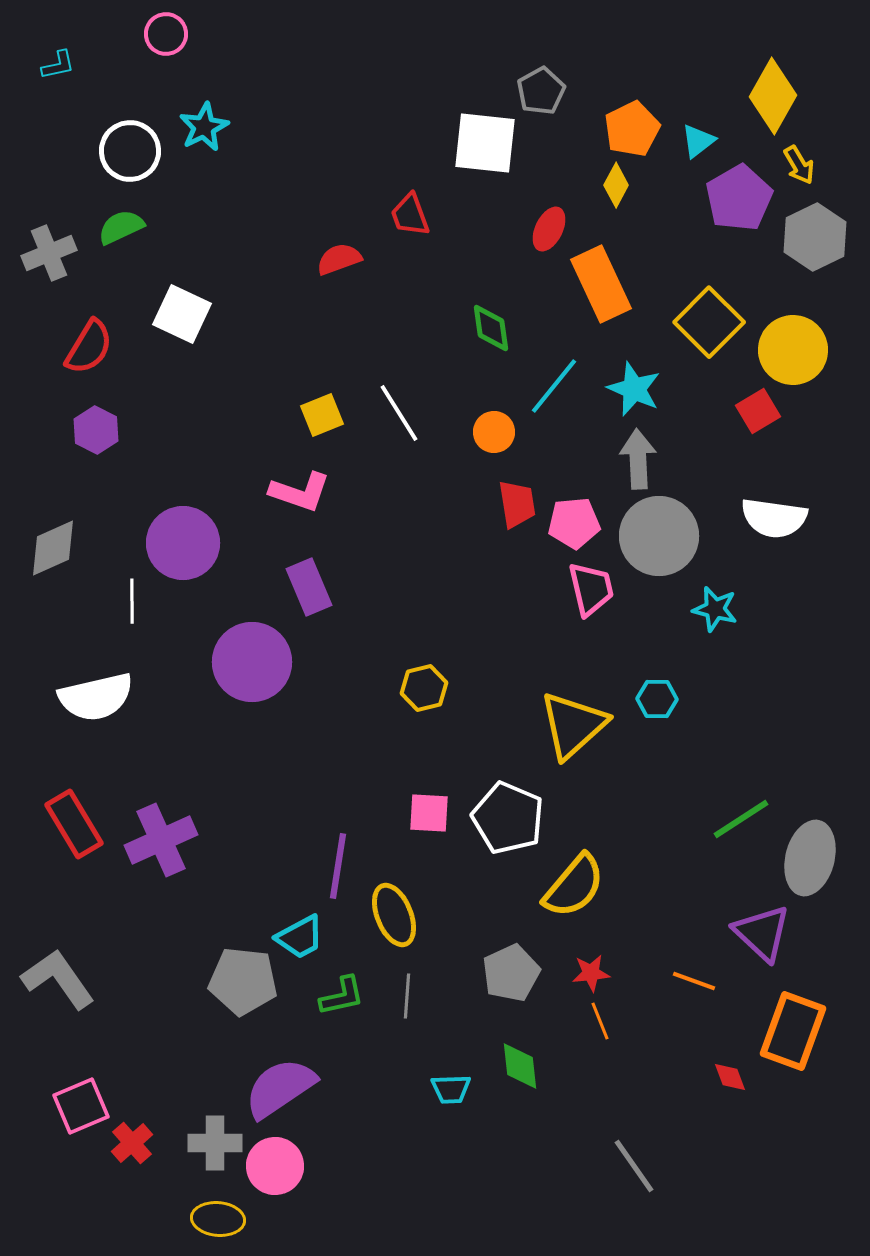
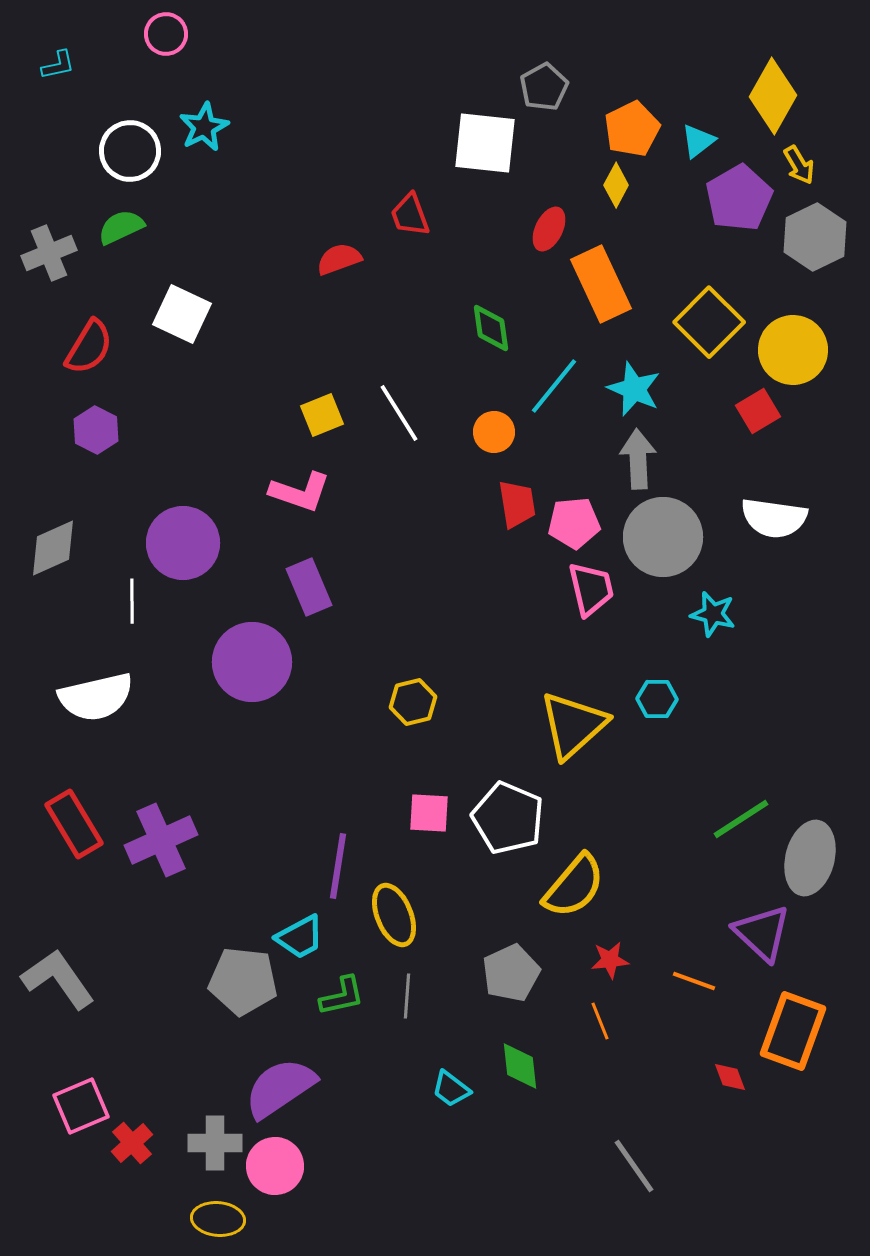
gray pentagon at (541, 91): moved 3 px right, 4 px up
gray circle at (659, 536): moved 4 px right, 1 px down
cyan star at (715, 609): moved 2 px left, 5 px down
yellow hexagon at (424, 688): moved 11 px left, 14 px down
red star at (591, 973): moved 19 px right, 13 px up
cyan trapezoid at (451, 1089): rotated 39 degrees clockwise
